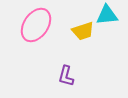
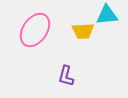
pink ellipse: moved 1 px left, 5 px down
yellow trapezoid: rotated 15 degrees clockwise
